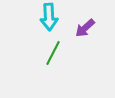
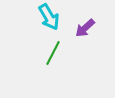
cyan arrow: rotated 28 degrees counterclockwise
